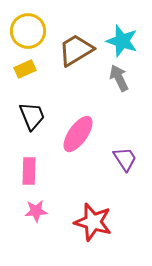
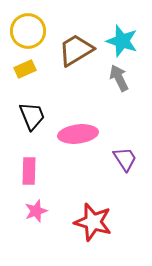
pink ellipse: rotated 48 degrees clockwise
pink star: rotated 15 degrees counterclockwise
